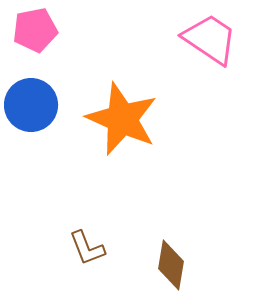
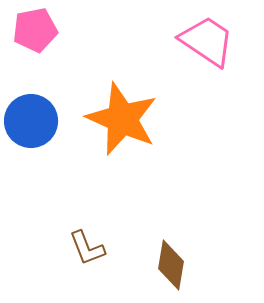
pink trapezoid: moved 3 px left, 2 px down
blue circle: moved 16 px down
